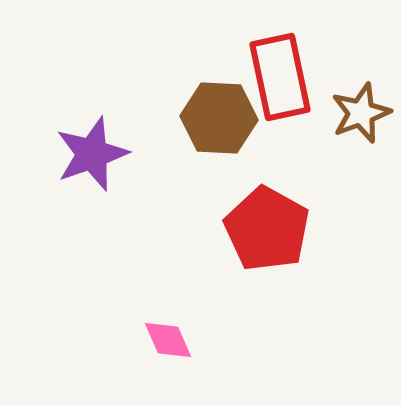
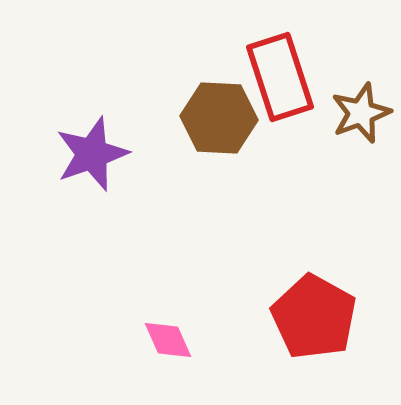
red rectangle: rotated 6 degrees counterclockwise
red pentagon: moved 47 px right, 88 px down
